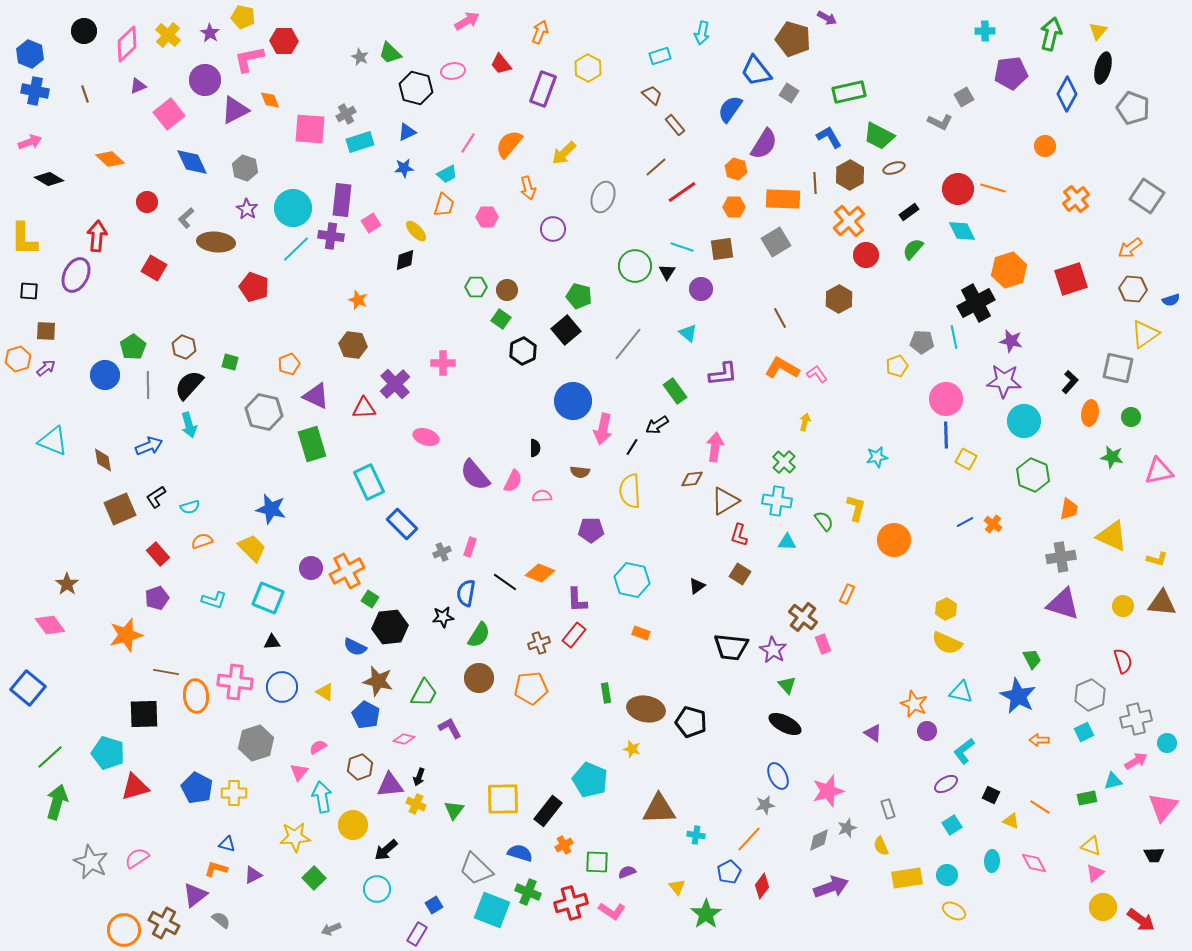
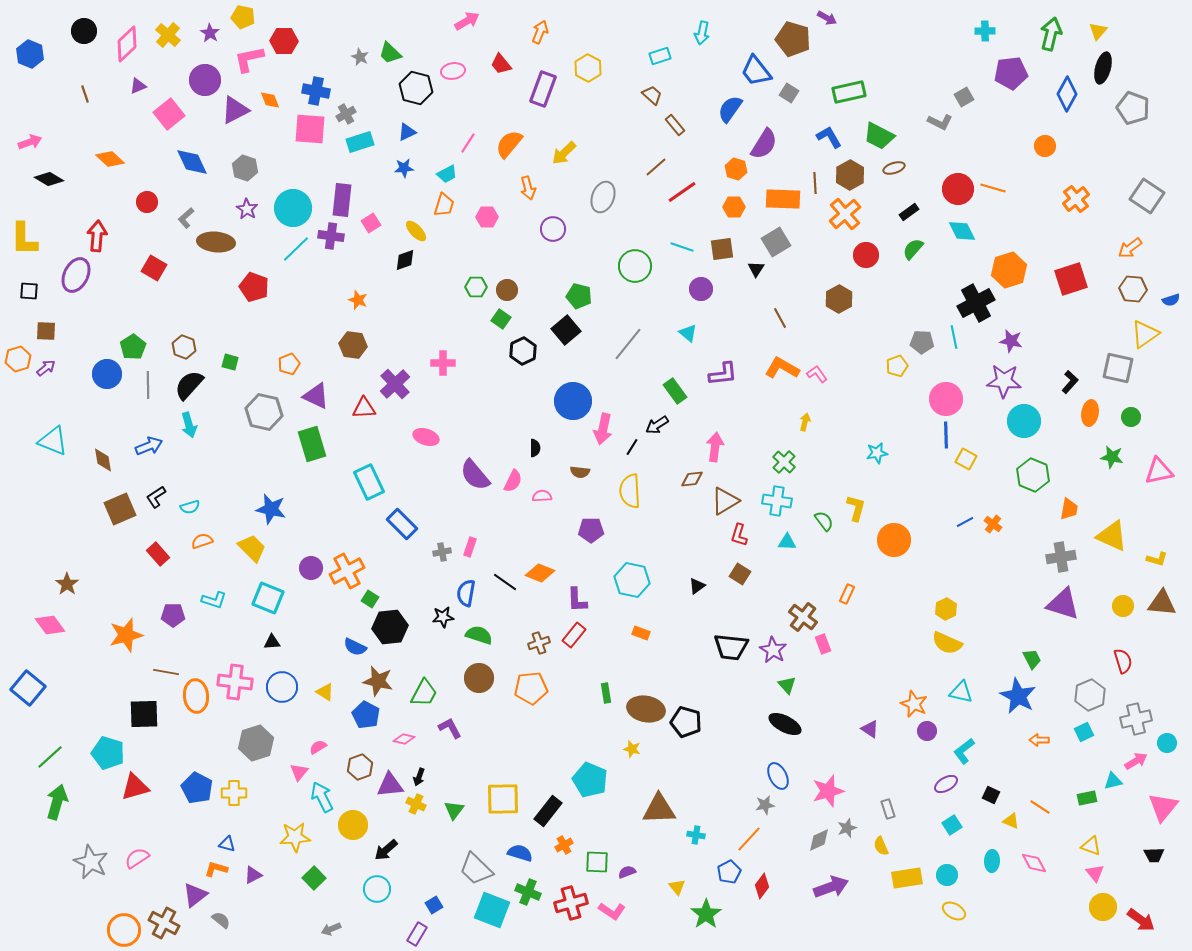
blue cross at (35, 91): moved 281 px right
orange cross at (849, 221): moved 4 px left, 7 px up
black triangle at (667, 272): moved 89 px right, 3 px up
blue circle at (105, 375): moved 2 px right, 1 px up
cyan star at (877, 457): moved 4 px up
gray cross at (442, 552): rotated 12 degrees clockwise
purple pentagon at (157, 598): moved 16 px right, 17 px down; rotated 20 degrees clockwise
green semicircle at (479, 635): rotated 104 degrees counterclockwise
black pentagon at (691, 722): moved 5 px left
purple triangle at (873, 733): moved 3 px left, 4 px up
cyan arrow at (322, 797): rotated 16 degrees counterclockwise
pink triangle at (1095, 873): rotated 30 degrees counterclockwise
